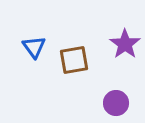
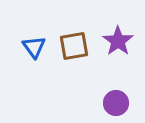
purple star: moved 7 px left, 3 px up
brown square: moved 14 px up
